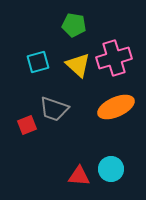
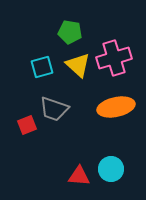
green pentagon: moved 4 px left, 7 px down
cyan square: moved 4 px right, 5 px down
orange ellipse: rotated 12 degrees clockwise
